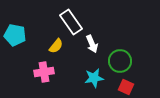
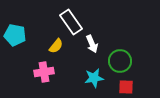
red square: rotated 21 degrees counterclockwise
